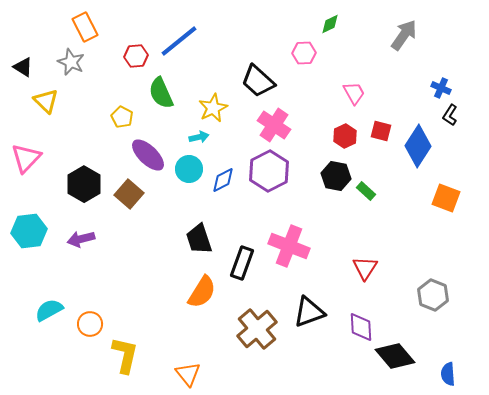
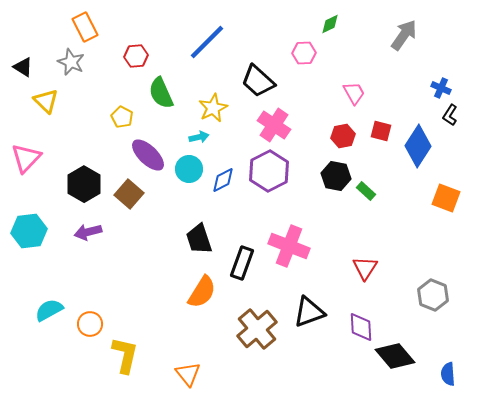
blue line at (179, 41): moved 28 px right, 1 px down; rotated 6 degrees counterclockwise
red hexagon at (345, 136): moved 2 px left; rotated 15 degrees clockwise
purple arrow at (81, 239): moved 7 px right, 7 px up
